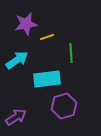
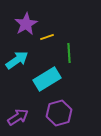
purple star: rotated 20 degrees counterclockwise
green line: moved 2 px left
cyan rectangle: rotated 24 degrees counterclockwise
purple hexagon: moved 5 px left, 7 px down
purple arrow: moved 2 px right
